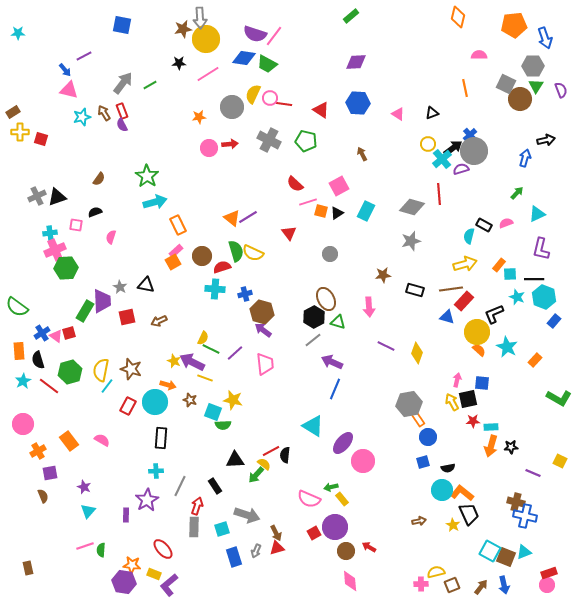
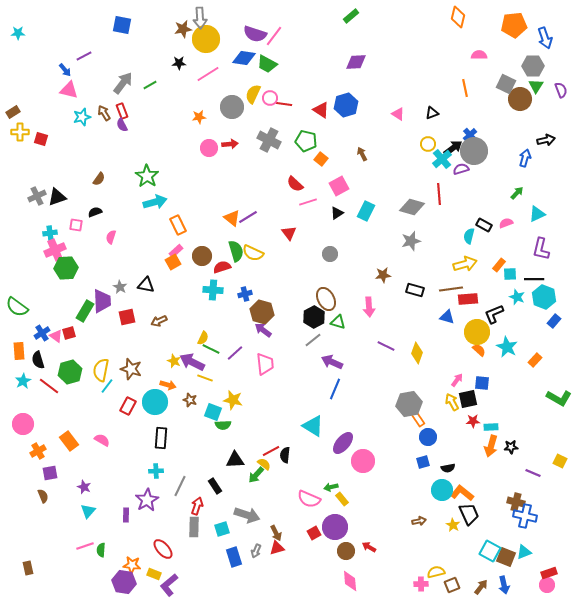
blue hexagon at (358, 103): moved 12 px left, 2 px down; rotated 20 degrees counterclockwise
orange square at (321, 211): moved 52 px up; rotated 24 degrees clockwise
cyan cross at (215, 289): moved 2 px left, 1 px down
red rectangle at (464, 301): moved 4 px right, 2 px up; rotated 42 degrees clockwise
pink arrow at (457, 380): rotated 24 degrees clockwise
